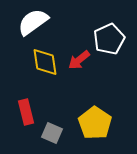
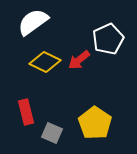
white pentagon: moved 1 px left
yellow diamond: rotated 56 degrees counterclockwise
